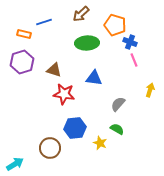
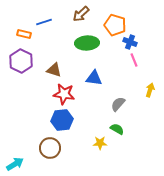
purple hexagon: moved 1 px left, 1 px up; rotated 15 degrees counterclockwise
blue hexagon: moved 13 px left, 8 px up
yellow star: rotated 24 degrees counterclockwise
